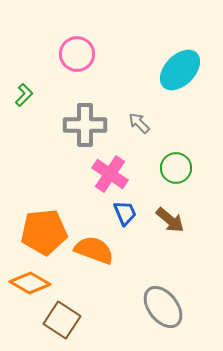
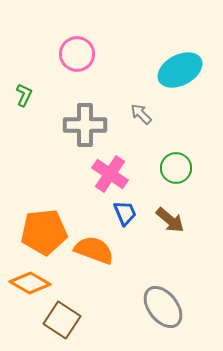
cyan ellipse: rotated 18 degrees clockwise
green L-shape: rotated 20 degrees counterclockwise
gray arrow: moved 2 px right, 9 px up
